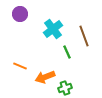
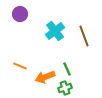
cyan cross: moved 2 px right, 2 px down
green line: moved 17 px down
